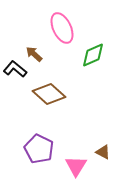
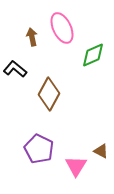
brown arrow: moved 2 px left, 17 px up; rotated 36 degrees clockwise
brown diamond: rotated 76 degrees clockwise
brown triangle: moved 2 px left, 1 px up
